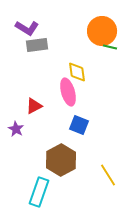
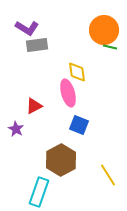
orange circle: moved 2 px right, 1 px up
pink ellipse: moved 1 px down
